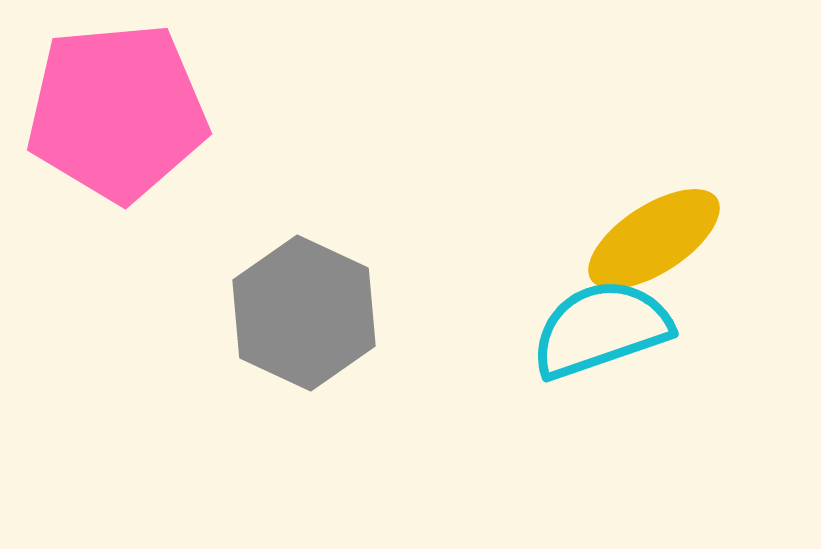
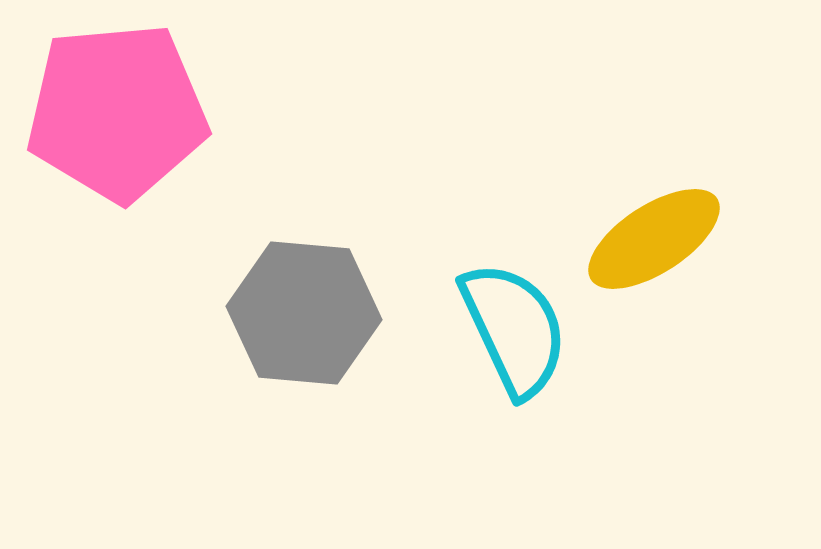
gray hexagon: rotated 20 degrees counterclockwise
cyan semicircle: moved 87 px left; rotated 84 degrees clockwise
